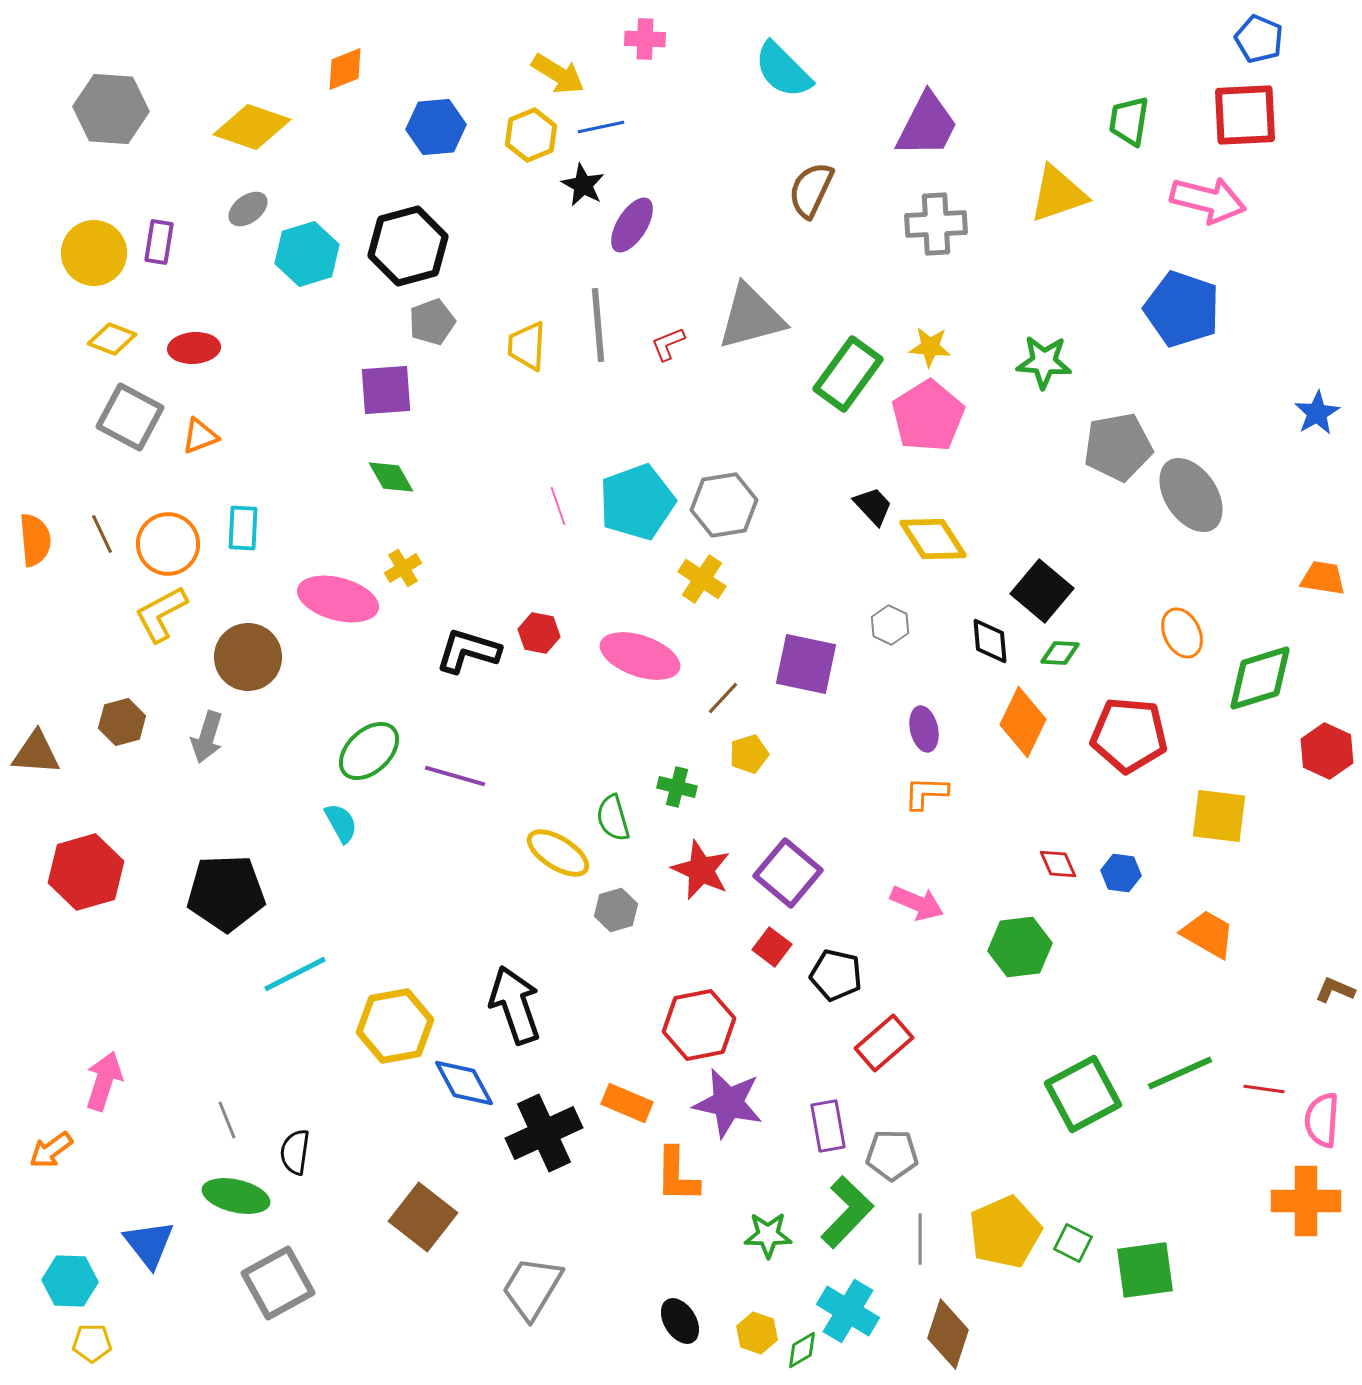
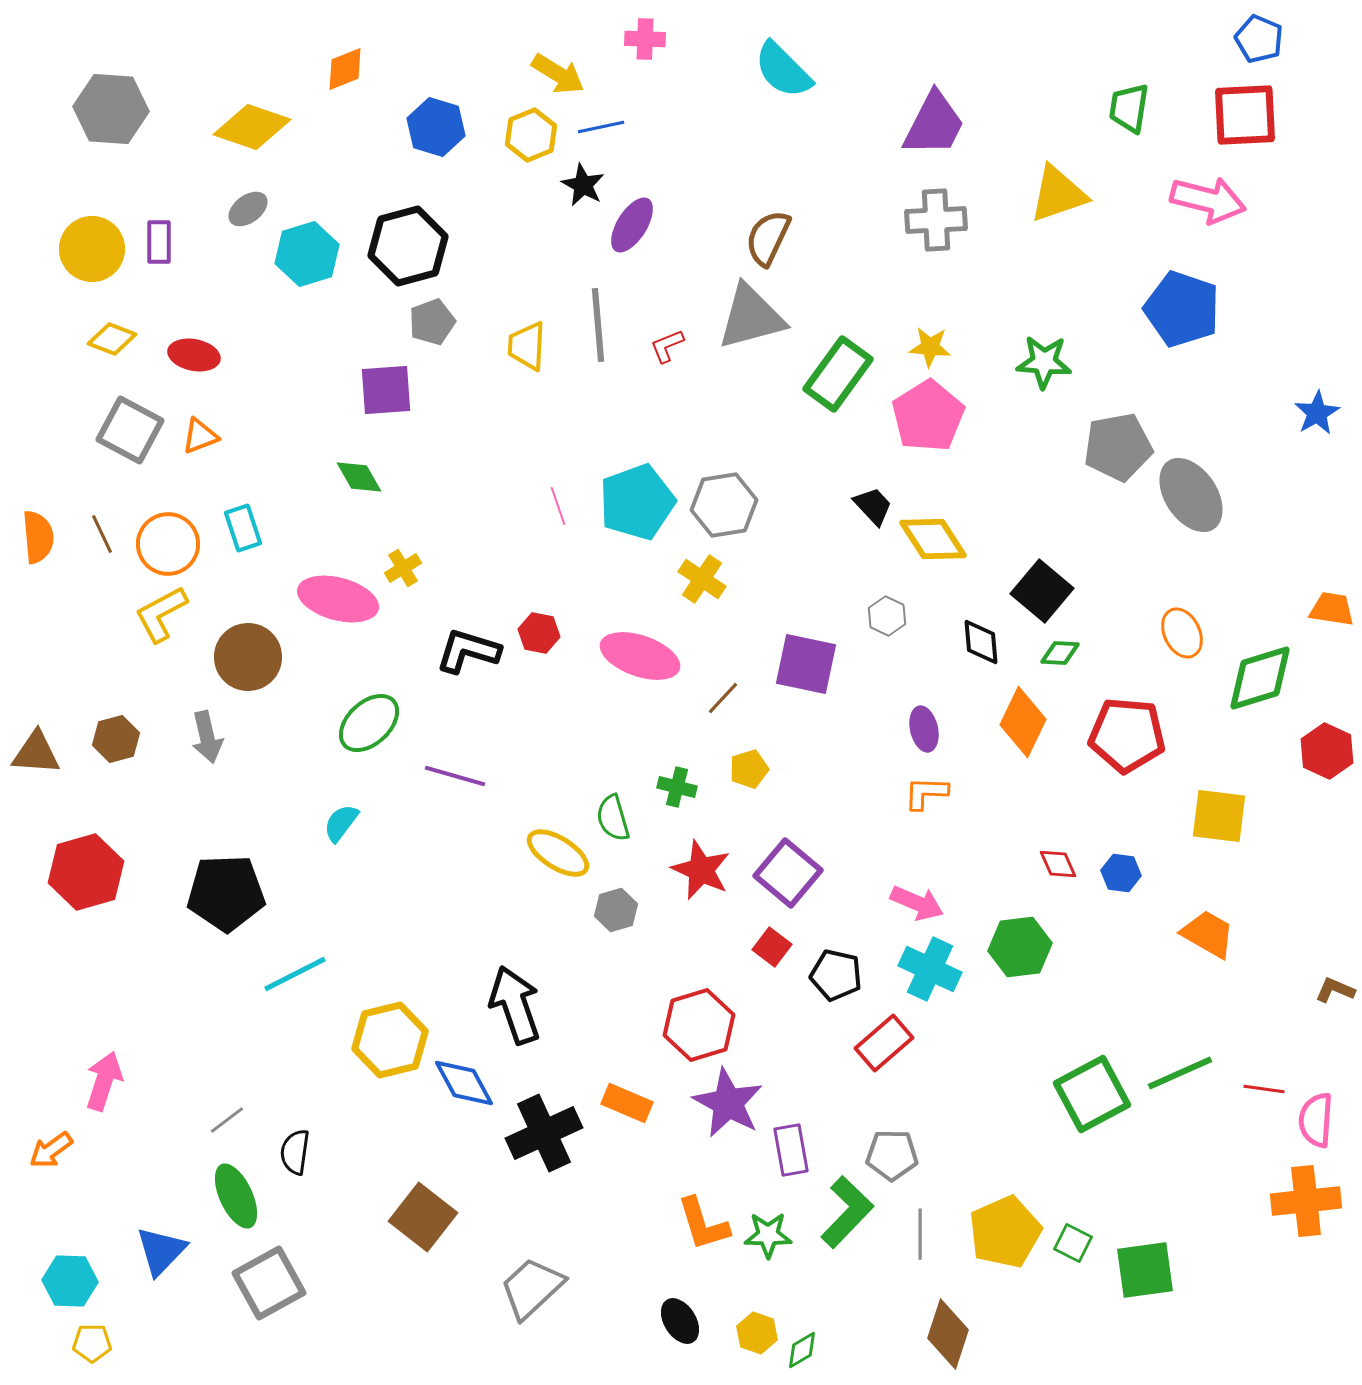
green trapezoid at (1129, 121): moved 13 px up
purple trapezoid at (927, 125): moved 7 px right, 1 px up
blue hexagon at (436, 127): rotated 22 degrees clockwise
brown semicircle at (811, 190): moved 43 px left, 48 px down
gray cross at (936, 224): moved 4 px up
purple rectangle at (159, 242): rotated 9 degrees counterclockwise
yellow circle at (94, 253): moved 2 px left, 4 px up
red L-shape at (668, 344): moved 1 px left, 2 px down
red ellipse at (194, 348): moved 7 px down; rotated 15 degrees clockwise
green rectangle at (848, 374): moved 10 px left
gray square at (130, 417): moved 13 px down
green diamond at (391, 477): moved 32 px left
cyan rectangle at (243, 528): rotated 21 degrees counterclockwise
orange semicircle at (35, 540): moved 3 px right, 3 px up
orange trapezoid at (1323, 578): moved 9 px right, 31 px down
gray hexagon at (890, 625): moved 3 px left, 9 px up
black diamond at (990, 641): moved 9 px left, 1 px down
brown hexagon at (122, 722): moved 6 px left, 17 px down
red pentagon at (1129, 735): moved 2 px left
gray arrow at (207, 737): rotated 30 degrees counterclockwise
green ellipse at (369, 751): moved 28 px up
yellow pentagon at (749, 754): moved 15 px down
cyan semicircle at (341, 823): rotated 114 degrees counterclockwise
red hexagon at (699, 1025): rotated 6 degrees counterclockwise
yellow hexagon at (395, 1026): moved 5 px left, 14 px down; rotated 4 degrees counterclockwise
green square at (1083, 1094): moved 9 px right
purple star at (728, 1103): rotated 16 degrees clockwise
gray line at (227, 1120): rotated 75 degrees clockwise
pink semicircle at (1322, 1120): moved 6 px left
purple rectangle at (828, 1126): moved 37 px left, 24 px down
orange L-shape at (677, 1175): moved 26 px right, 49 px down; rotated 18 degrees counterclockwise
green ellipse at (236, 1196): rotated 52 degrees clockwise
orange cross at (1306, 1201): rotated 6 degrees counterclockwise
gray line at (920, 1239): moved 5 px up
blue triangle at (149, 1244): moved 12 px right, 7 px down; rotated 22 degrees clockwise
gray square at (278, 1283): moved 9 px left
gray trapezoid at (532, 1288): rotated 16 degrees clockwise
cyan cross at (848, 1311): moved 82 px right, 342 px up; rotated 6 degrees counterclockwise
